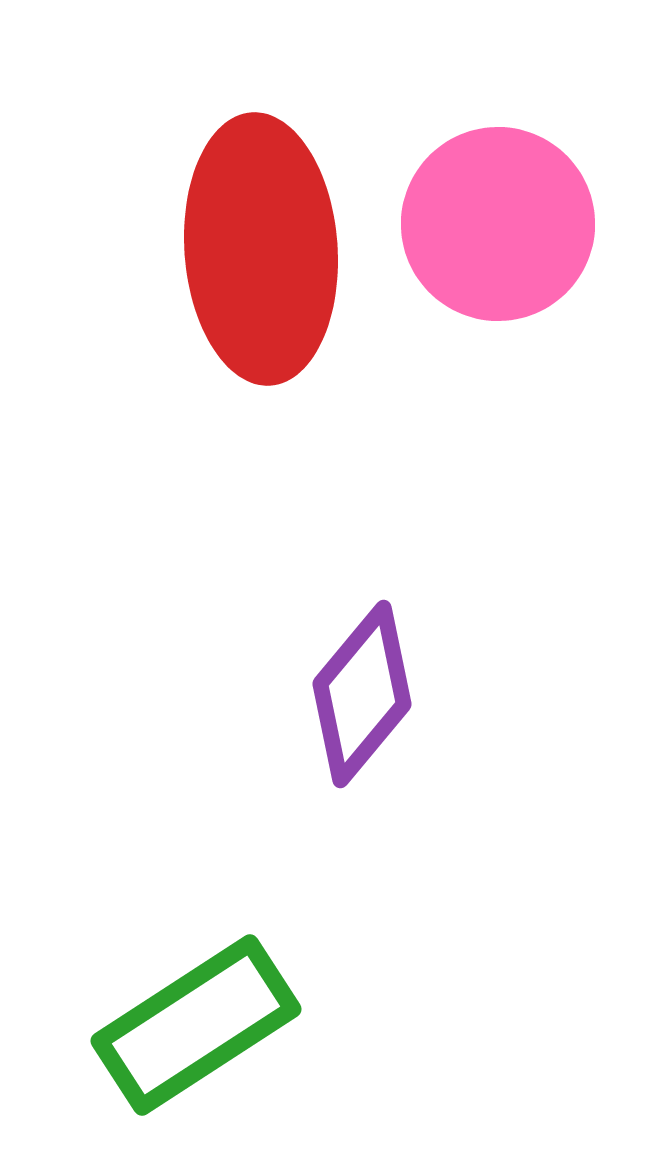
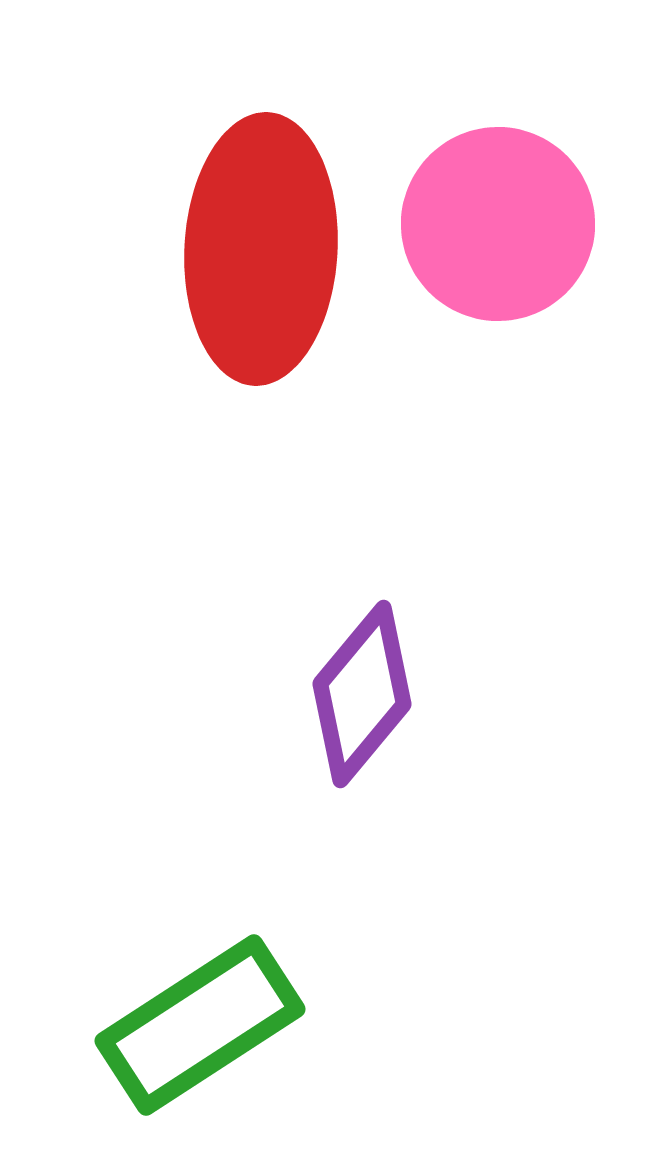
red ellipse: rotated 7 degrees clockwise
green rectangle: moved 4 px right
